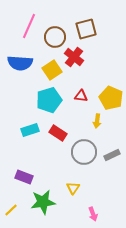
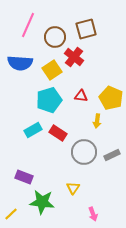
pink line: moved 1 px left, 1 px up
cyan rectangle: moved 3 px right; rotated 12 degrees counterclockwise
green star: moved 1 px left; rotated 15 degrees clockwise
yellow line: moved 4 px down
